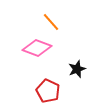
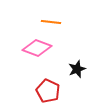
orange line: rotated 42 degrees counterclockwise
